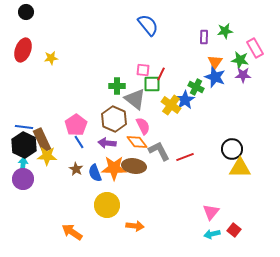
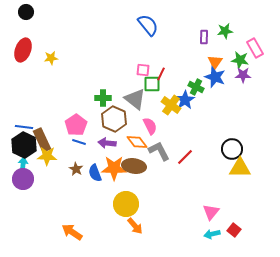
green cross at (117, 86): moved 14 px left, 12 px down
pink semicircle at (143, 126): moved 7 px right
blue line at (79, 142): rotated 40 degrees counterclockwise
red line at (185, 157): rotated 24 degrees counterclockwise
yellow circle at (107, 205): moved 19 px right, 1 px up
orange arrow at (135, 226): rotated 42 degrees clockwise
